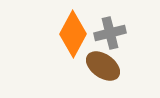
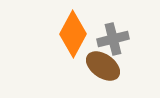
gray cross: moved 3 px right, 6 px down
